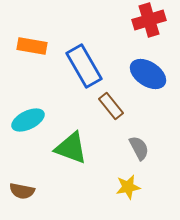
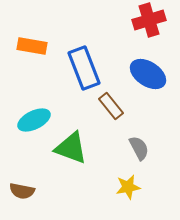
blue rectangle: moved 2 px down; rotated 9 degrees clockwise
cyan ellipse: moved 6 px right
